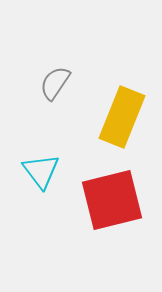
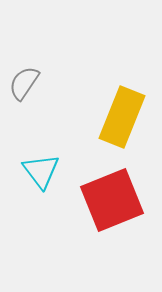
gray semicircle: moved 31 px left
red square: rotated 8 degrees counterclockwise
